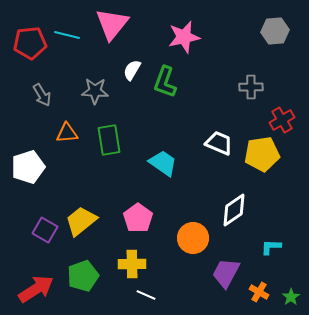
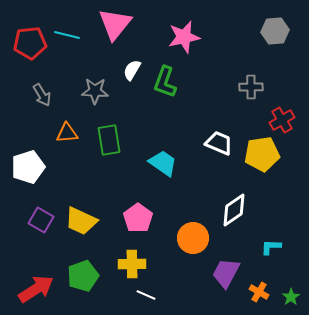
pink triangle: moved 3 px right
yellow trapezoid: rotated 116 degrees counterclockwise
purple square: moved 4 px left, 10 px up
